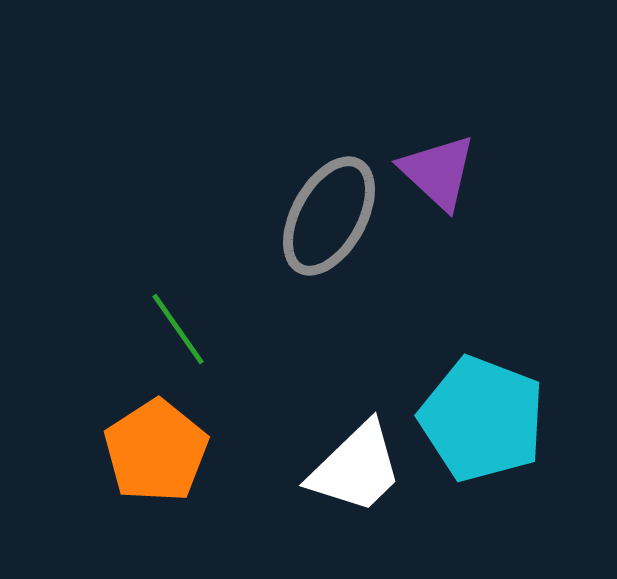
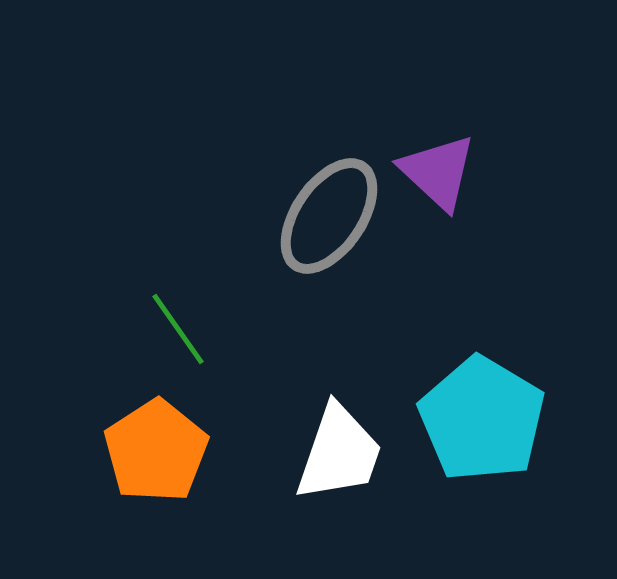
gray ellipse: rotated 5 degrees clockwise
cyan pentagon: rotated 10 degrees clockwise
white trapezoid: moved 17 px left, 15 px up; rotated 27 degrees counterclockwise
